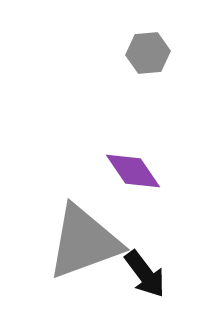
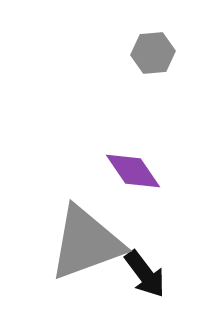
gray hexagon: moved 5 px right
gray triangle: moved 2 px right, 1 px down
